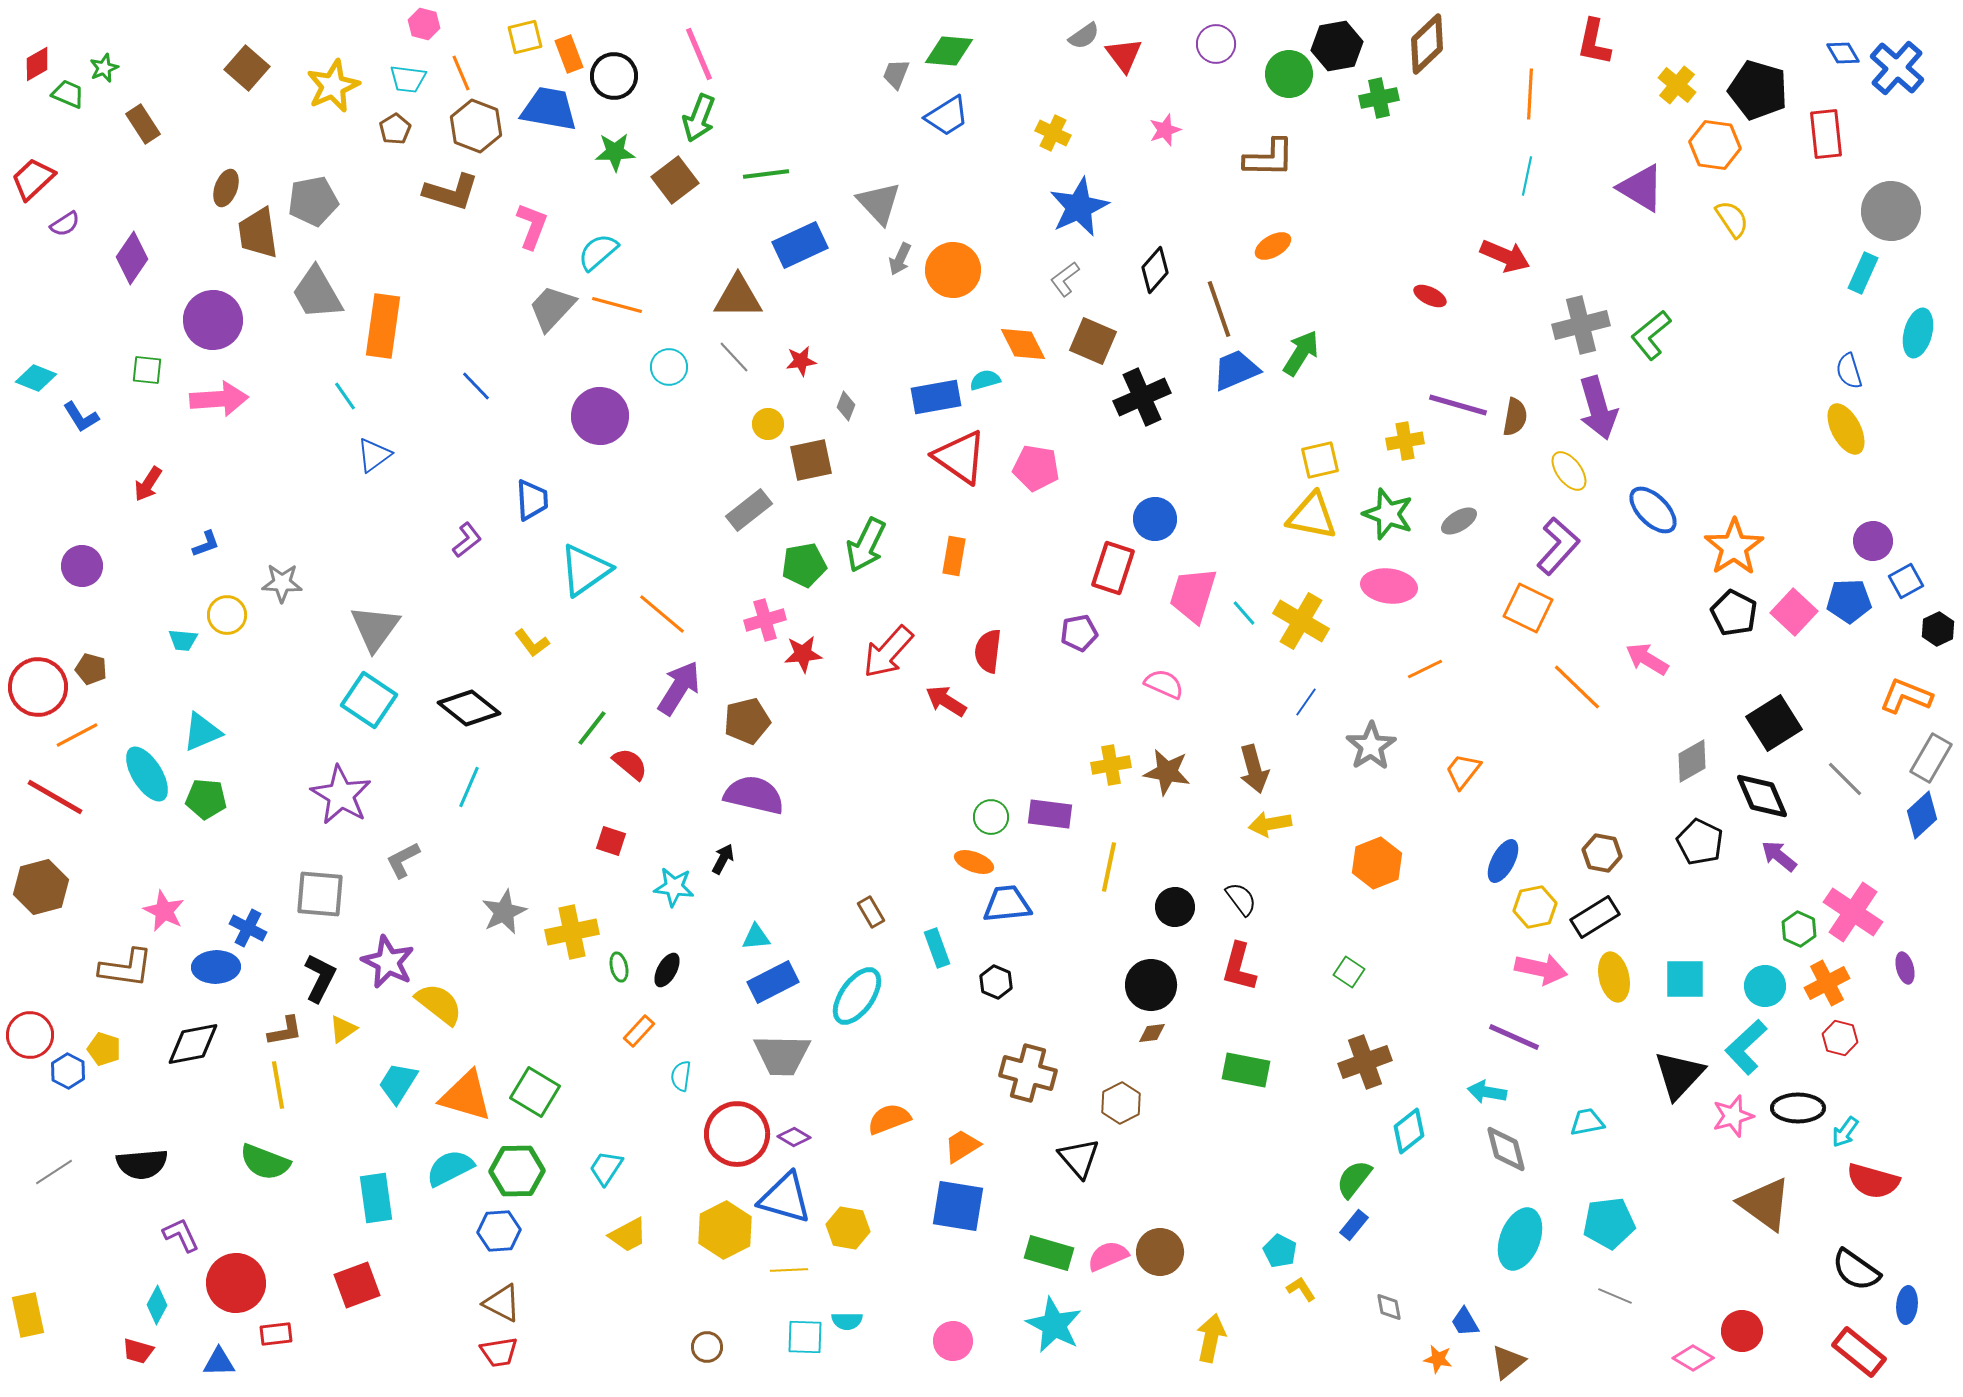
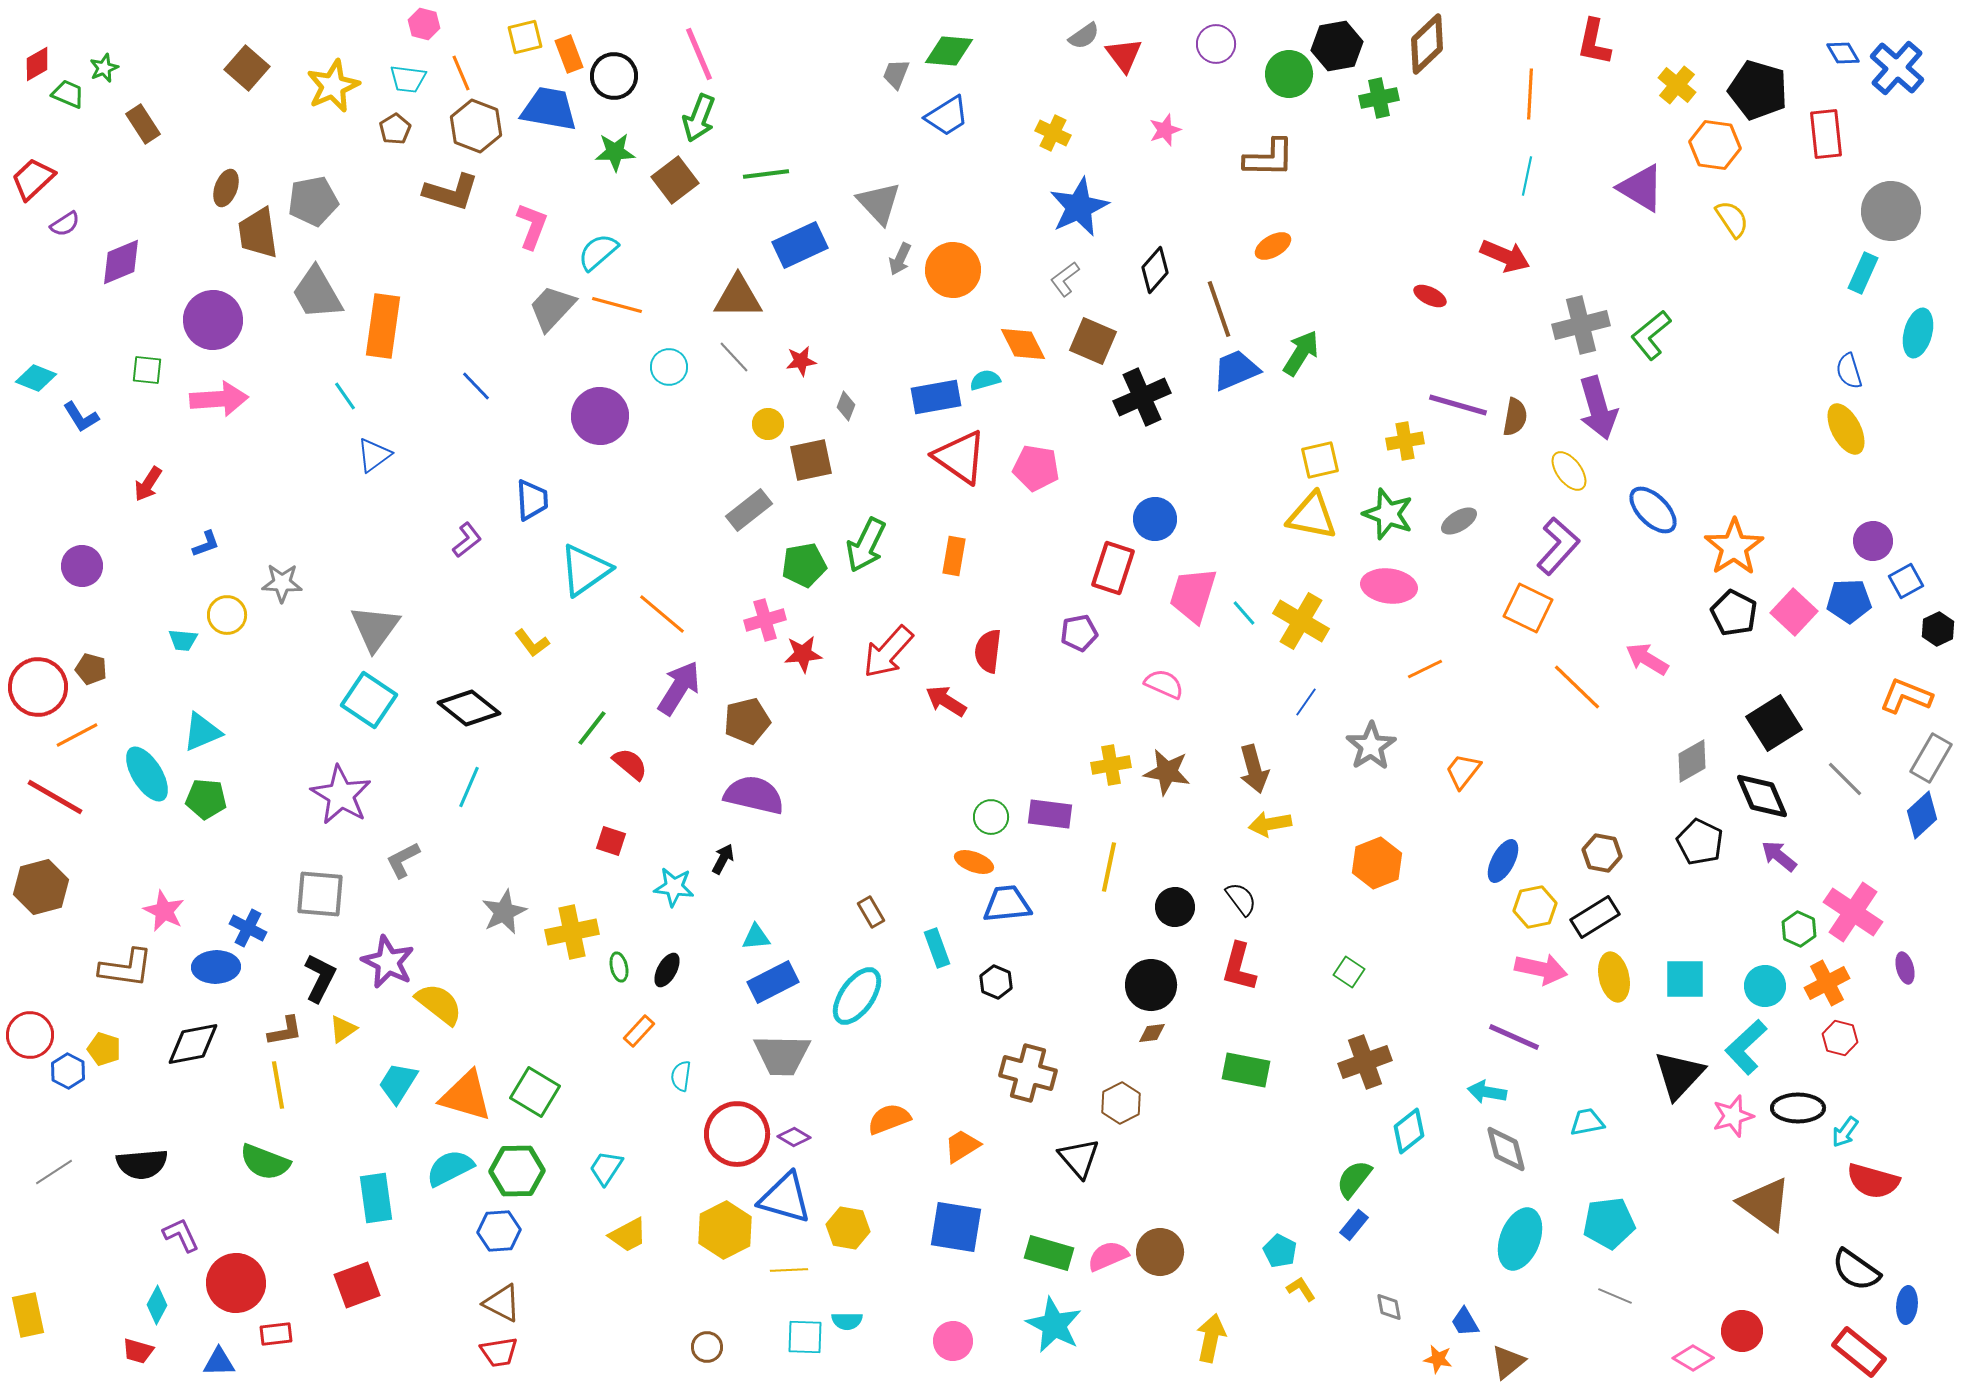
purple diamond at (132, 258): moved 11 px left, 4 px down; rotated 33 degrees clockwise
blue square at (958, 1206): moved 2 px left, 21 px down
